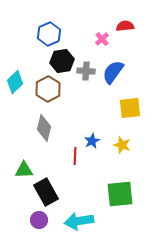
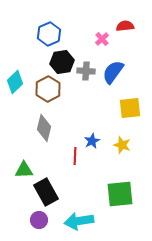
black hexagon: moved 1 px down
